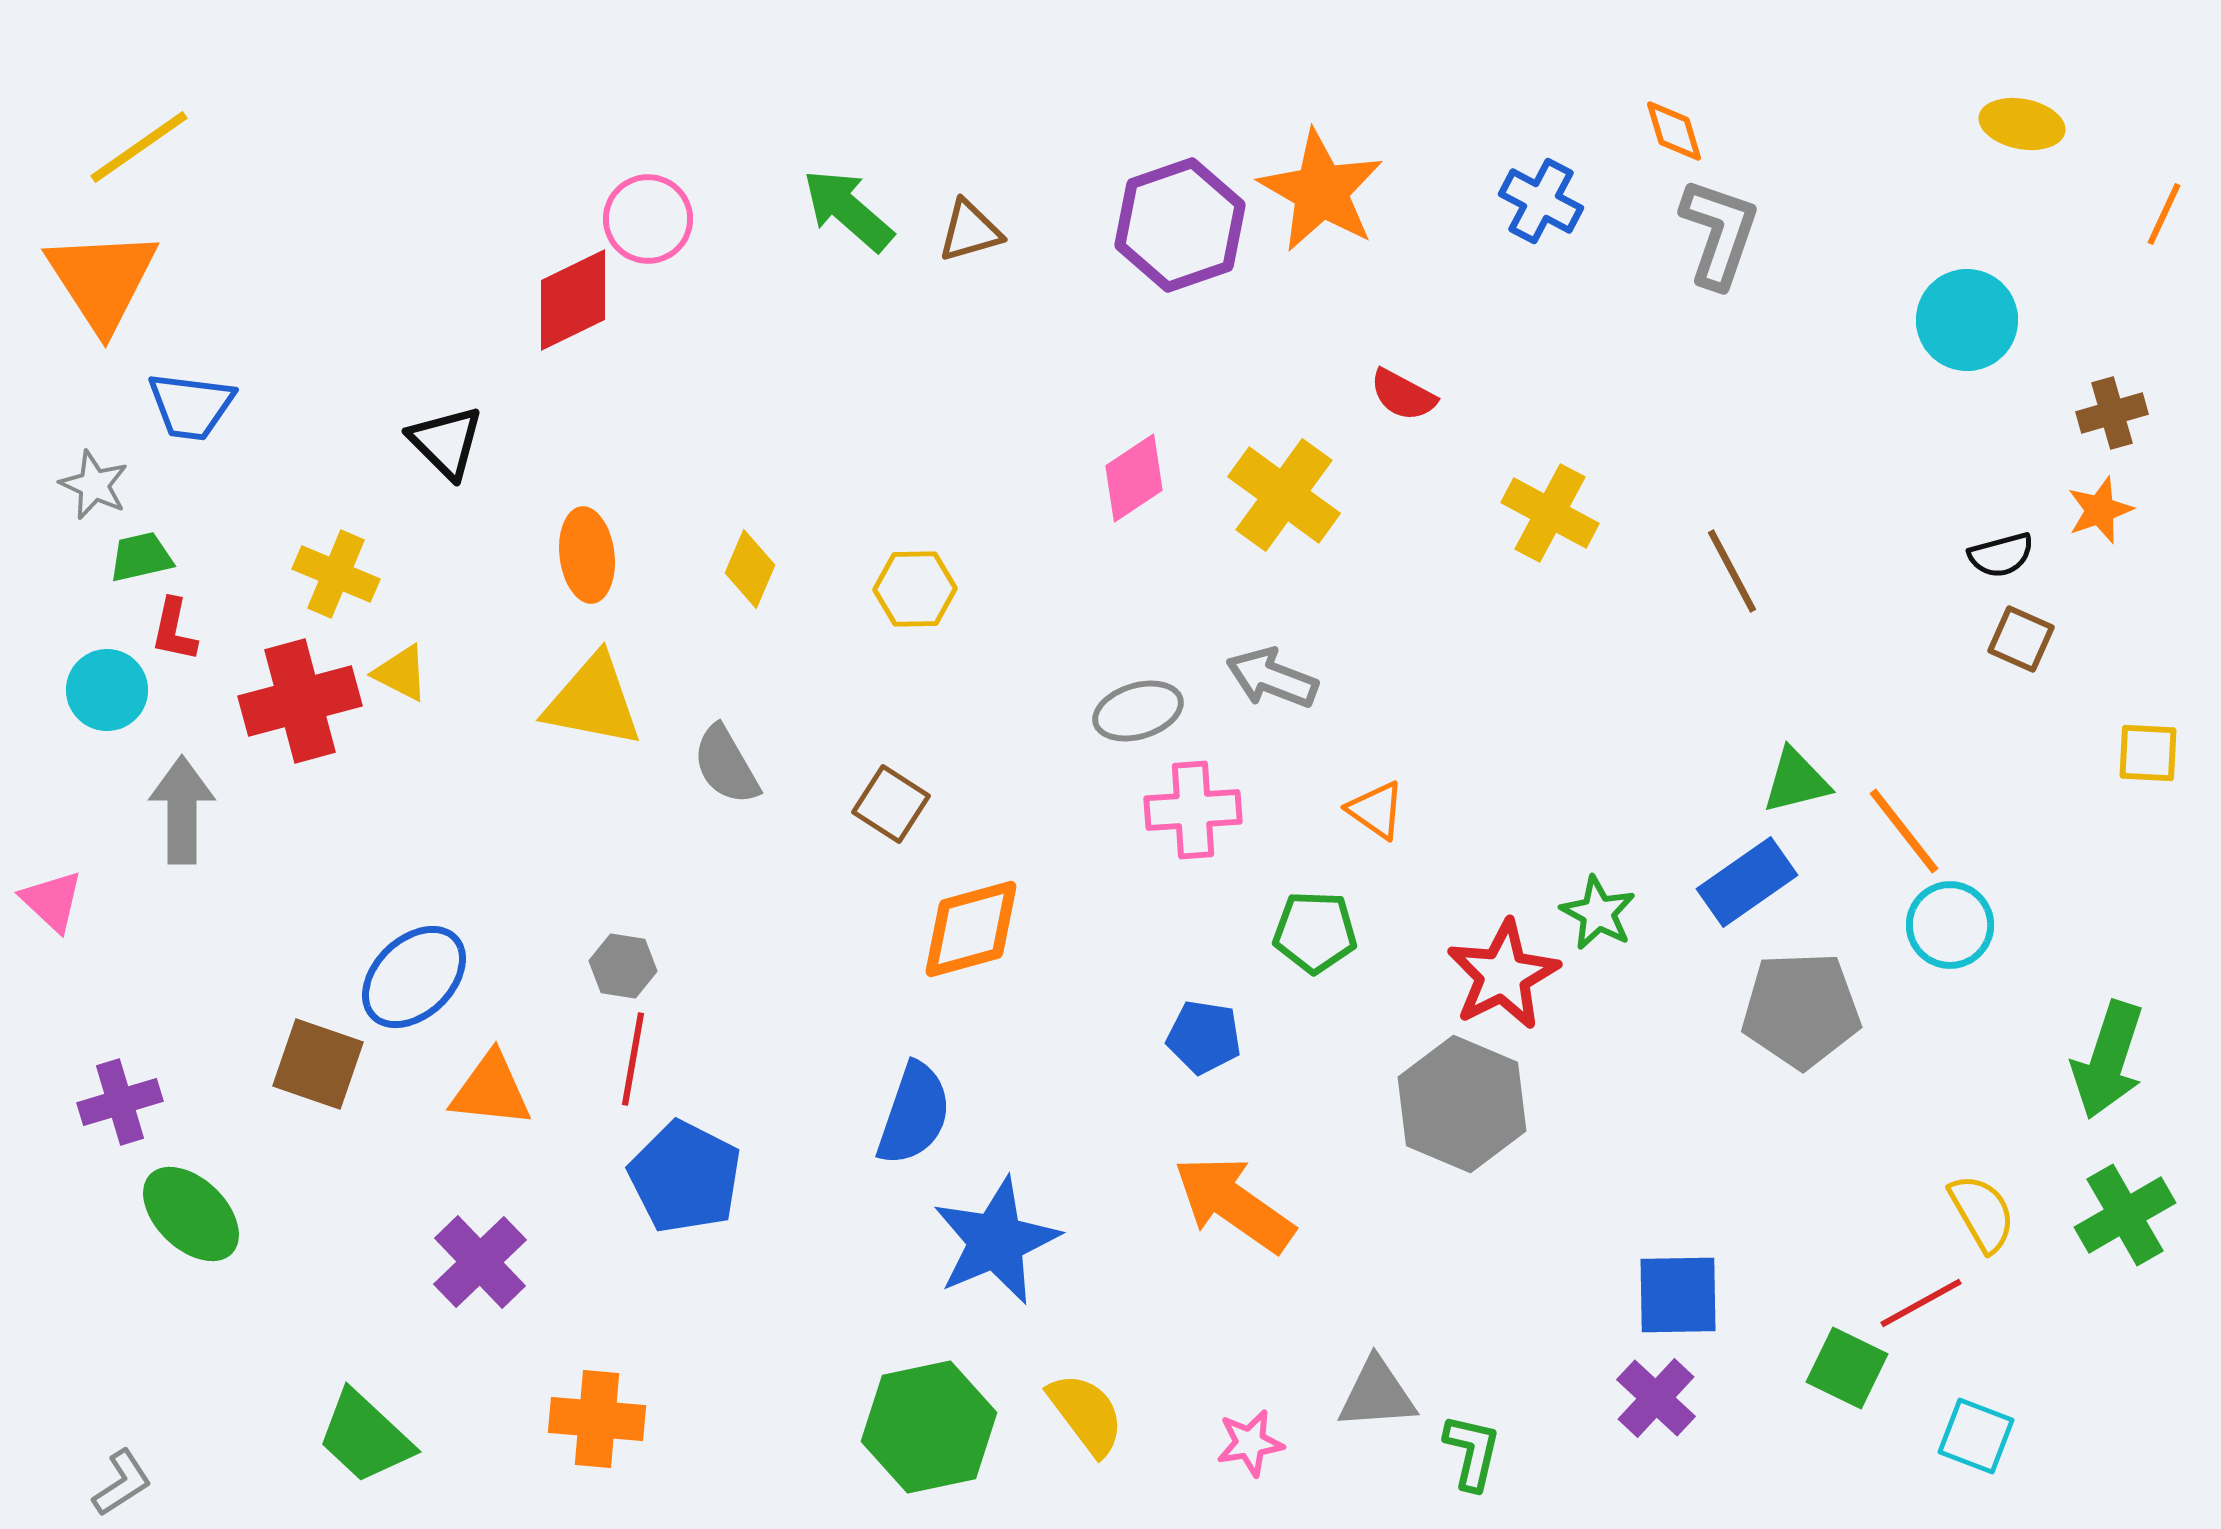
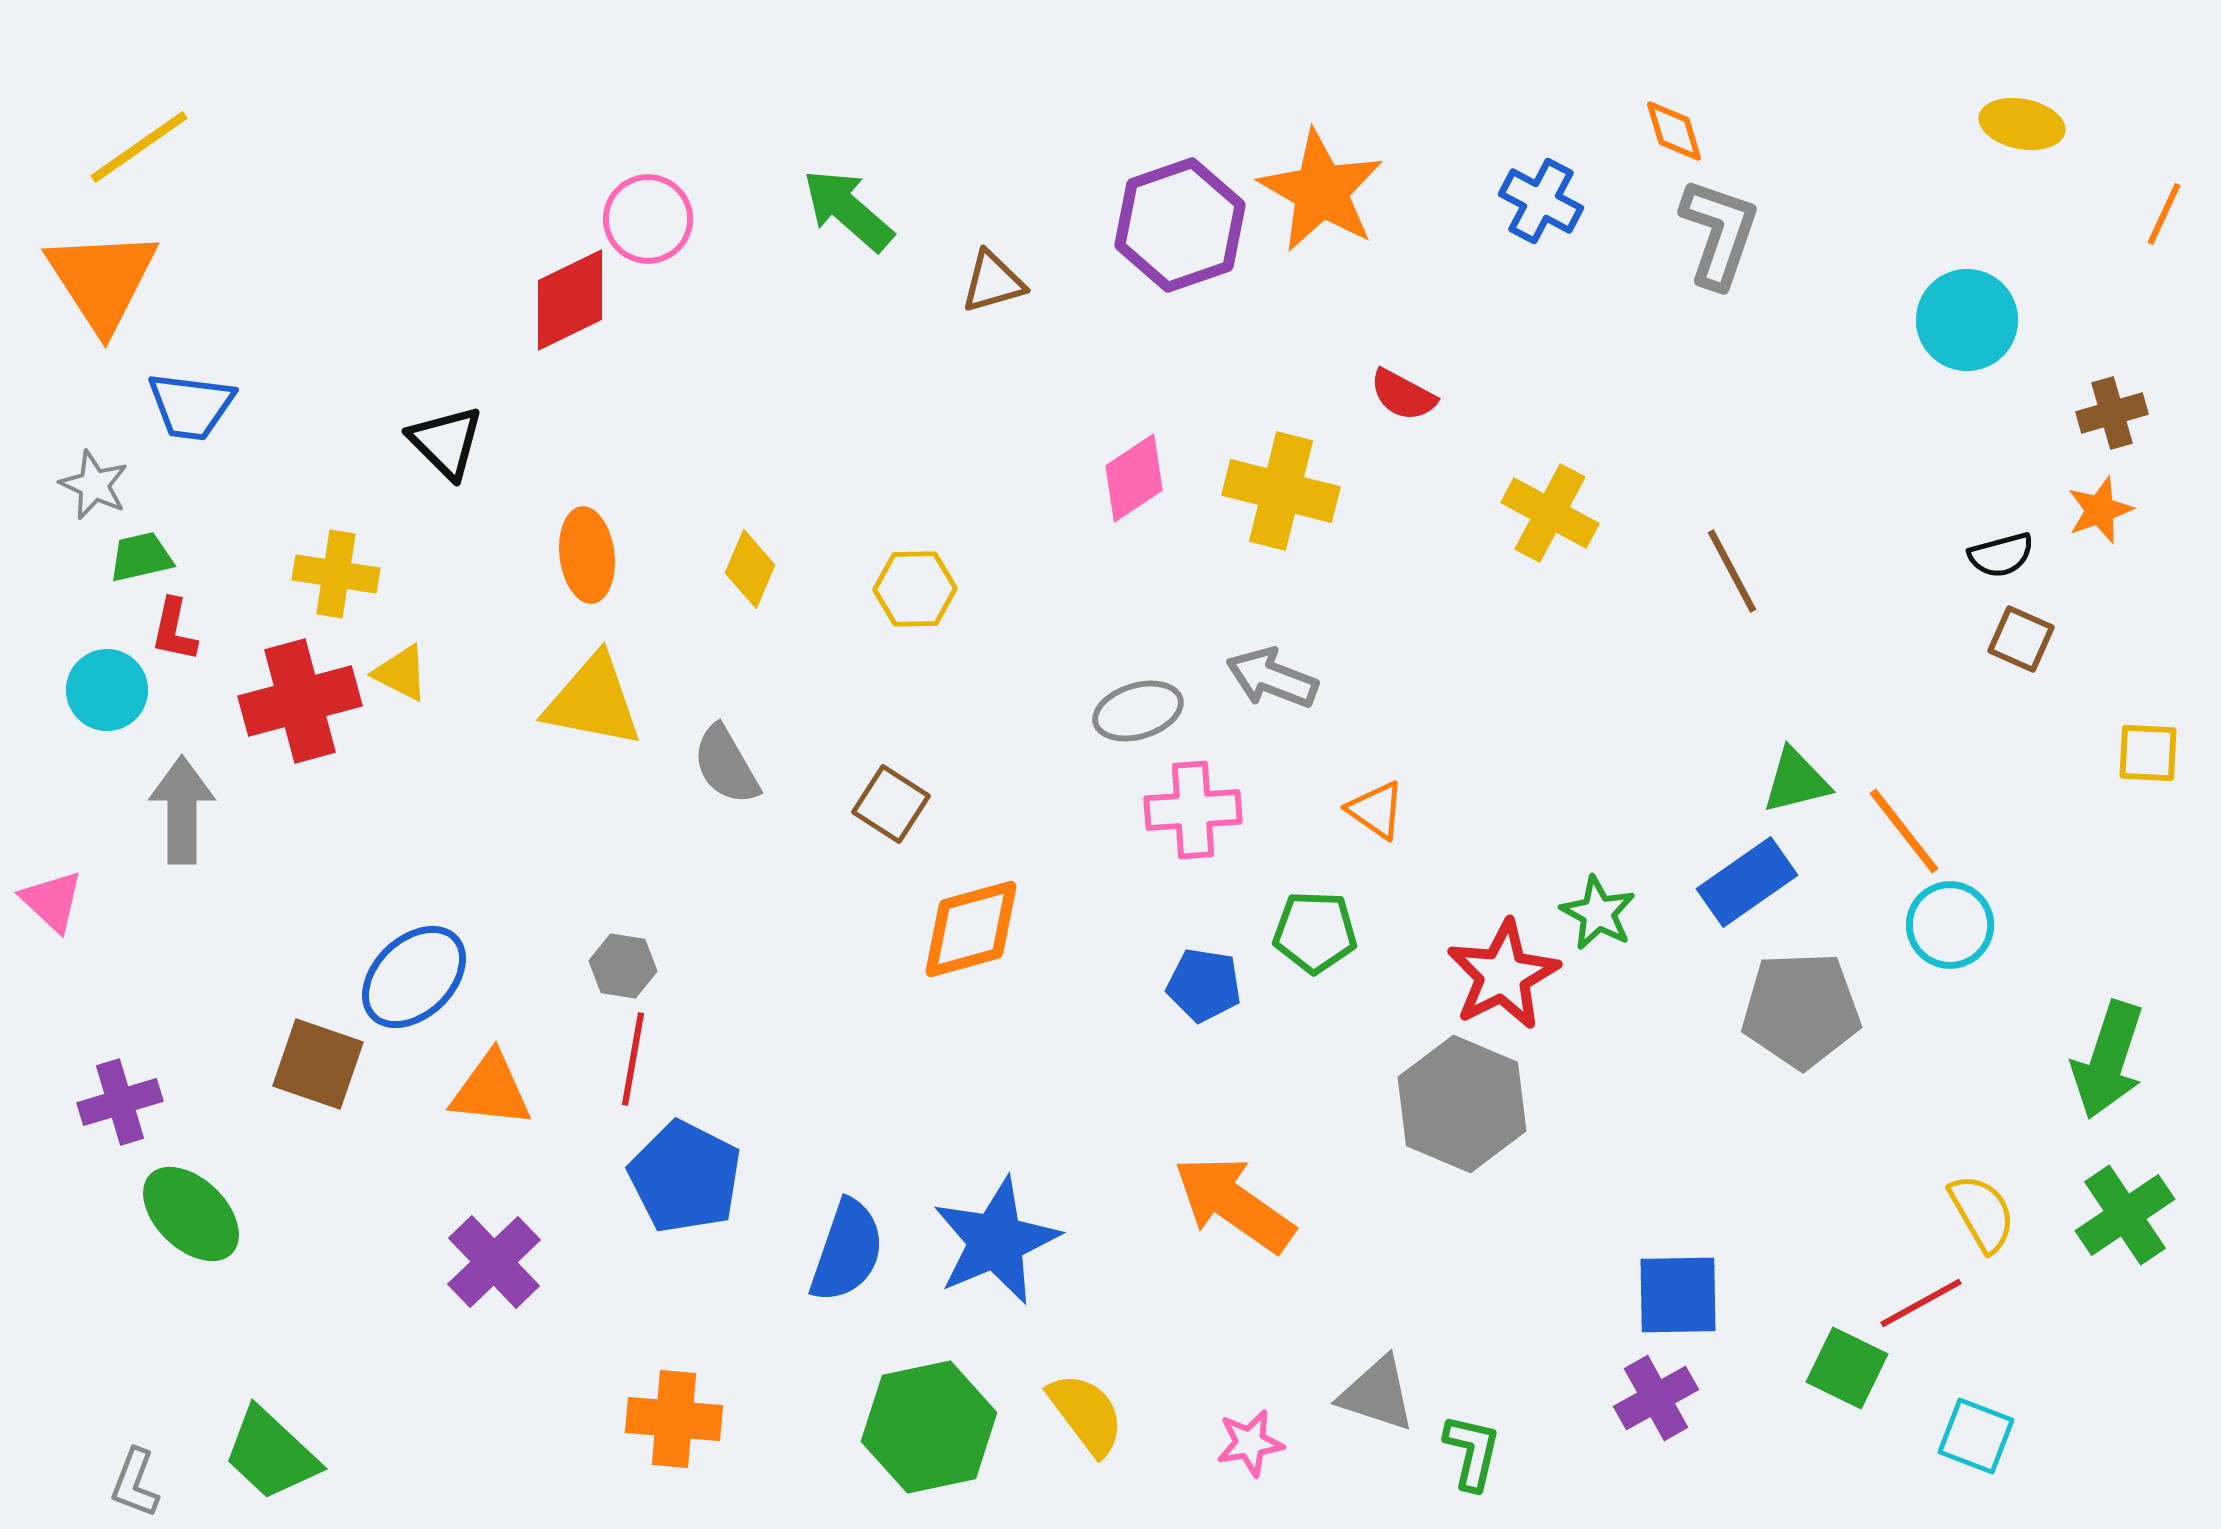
brown triangle at (970, 231): moved 23 px right, 51 px down
red diamond at (573, 300): moved 3 px left
yellow cross at (1284, 495): moved 3 px left, 4 px up; rotated 22 degrees counterclockwise
yellow cross at (336, 574): rotated 14 degrees counterclockwise
blue pentagon at (1204, 1037): moved 52 px up
blue semicircle at (914, 1114): moved 67 px left, 137 px down
green cross at (2125, 1215): rotated 4 degrees counterclockwise
purple cross at (480, 1262): moved 14 px right
gray triangle at (1377, 1394): rotated 22 degrees clockwise
purple cross at (1656, 1398): rotated 18 degrees clockwise
orange cross at (597, 1419): moved 77 px right
green trapezoid at (365, 1437): moved 94 px left, 17 px down
gray L-shape at (122, 1483): moved 13 px right; rotated 144 degrees clockwise
